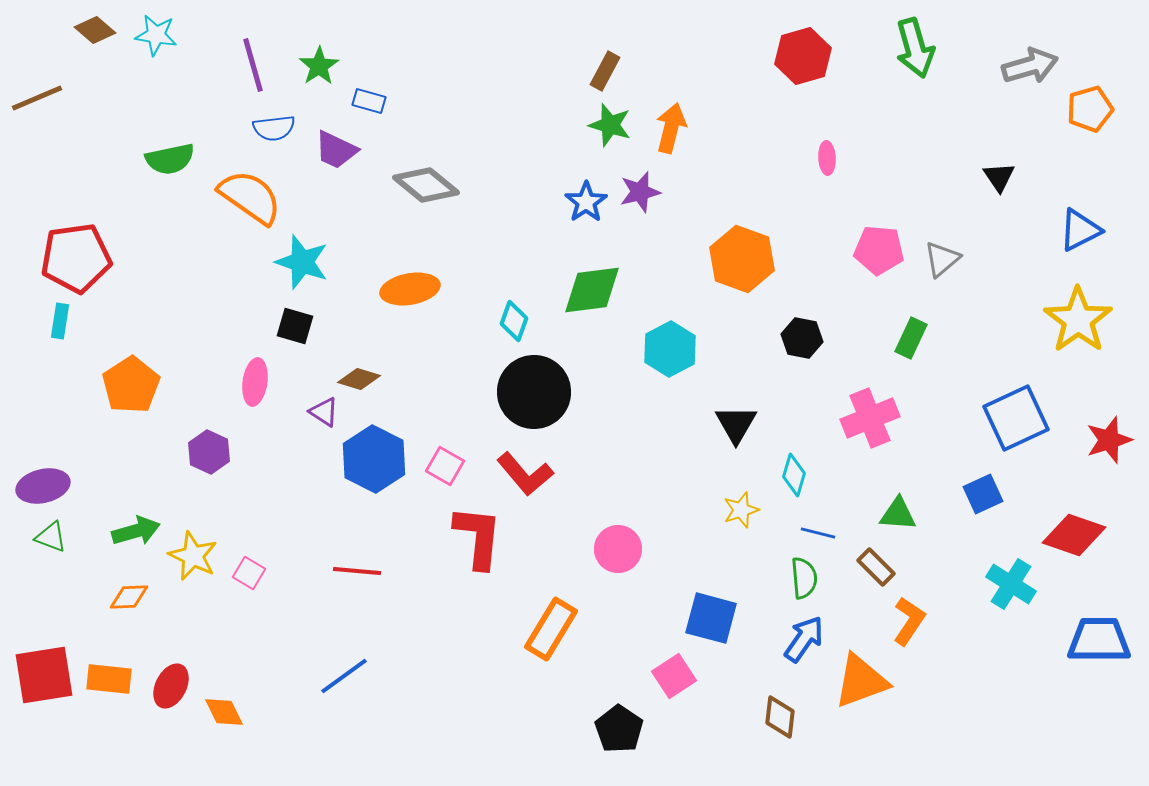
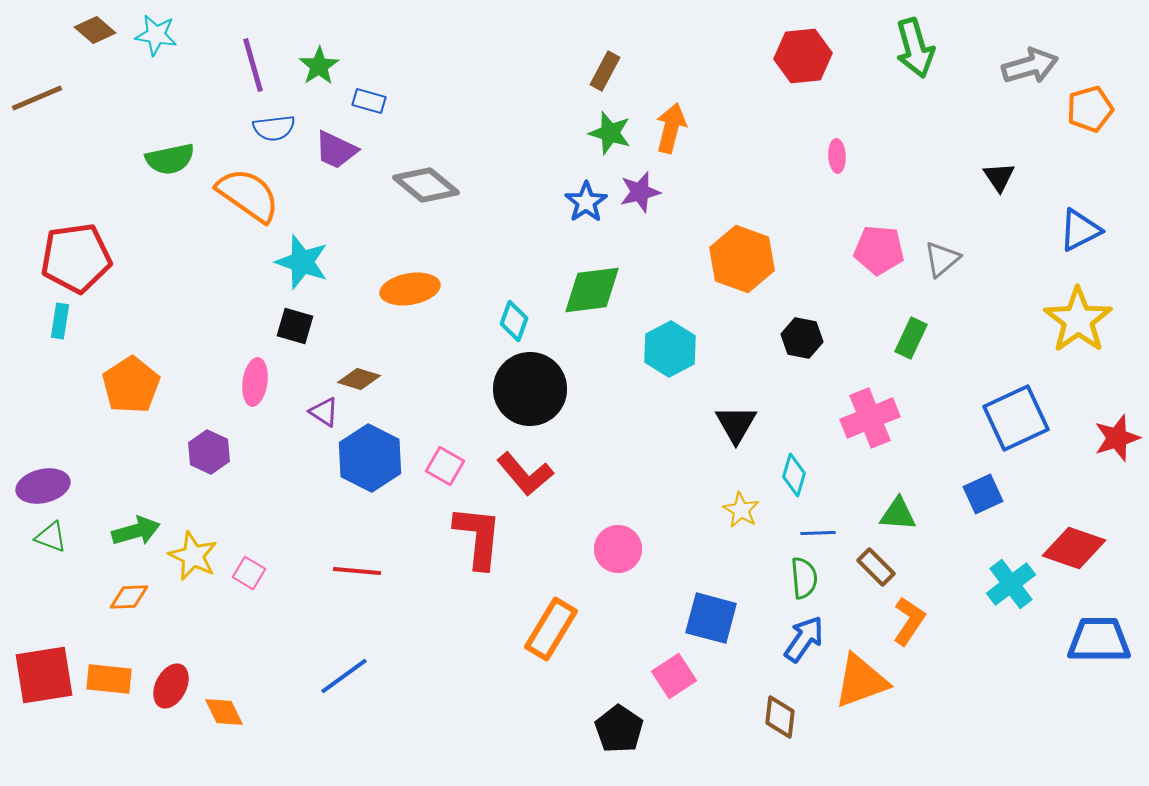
red hexagon at (803, 56): rotated 10 degrees clockwise
green star at (610, 125): moved 8 px down
pink ellipse at (827, 158): moved 10 px right, 2 px up
orange semicircle at (250, 197): moved 2 px left, 2 px up
black circle at (534, 392): moved 4 px left, 3 px up
red star at (1109, 440): moved 8 px right, 2 px up
blue hexagon at (374, 459): moved 4 px left, 1 px up
yellow star at (741, 510): rotated 24 degrees counterclockwise
blue line at (818, 533): rotated 16 degrees counterclockwise
red diamond at (1074, 535): moved 13 px down
cyan cross at (1011, 584): rotated 21 degrees clockwise
